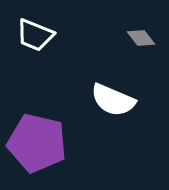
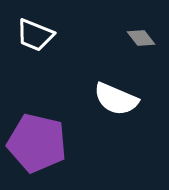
white semicircle: moved 3 px right, 1 px up
